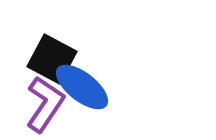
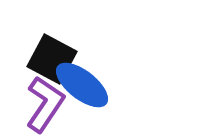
blue ellipse: moved 2 px up
